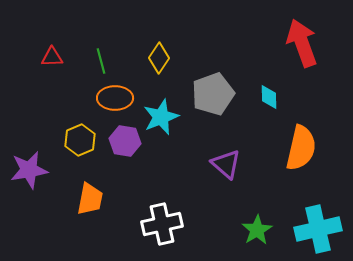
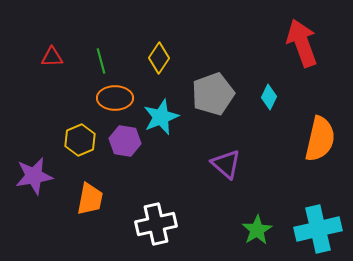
cyan diamond: rotated 25 degrees clockwise
orange semicircle: moved 19 px right, 9 px up
purple star: moved 5 px right, 6 px down
white cross: moved 6 px left
